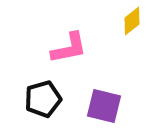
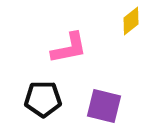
yellow diamond: moved 1 px left
black pentagon: rotated 15 degrees clockwise
